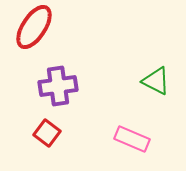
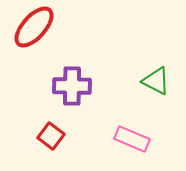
red ellipse: rotated 9 degrees clockwise
purple cross: moved 14 px right; rotated 9 degrees clockwise
red square: moved 4 px right, 3 px down
